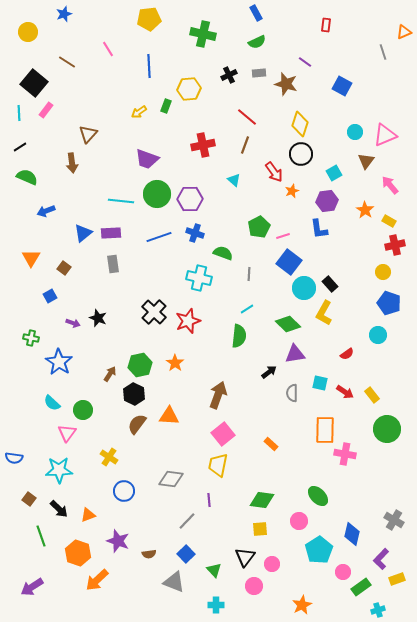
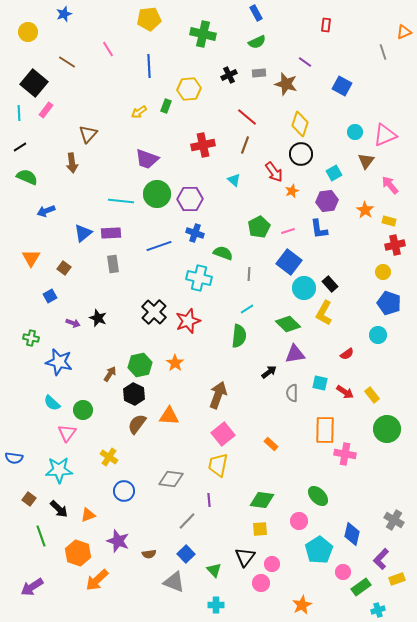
yellow rectangle at (389, 221): rotated 16 degrees counterclockwise
pink line at (283, 236): moved 5 px right, 5 px up
blue line at (159, 237): moved 9 px down
blue star at (59, 362): rotated 20 degrees counterclockwise
pink circle at (254, 586): moved 7 px right, 3 px up
